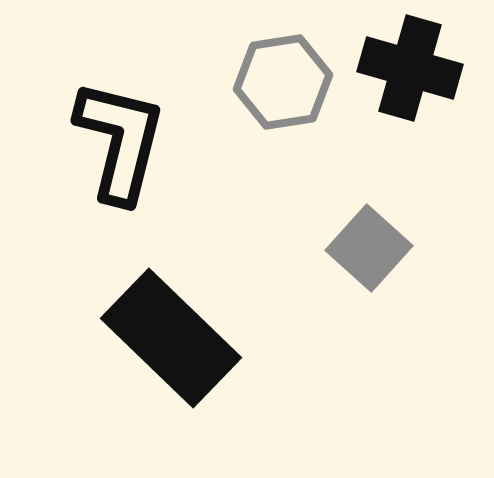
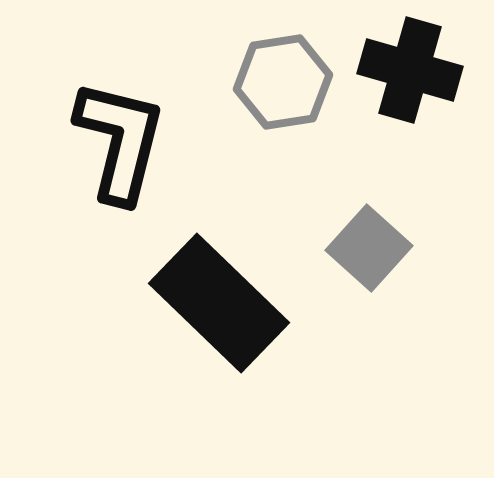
black cross: moved 2 px down
black rectangle: moved 48 px right, 35 px up
